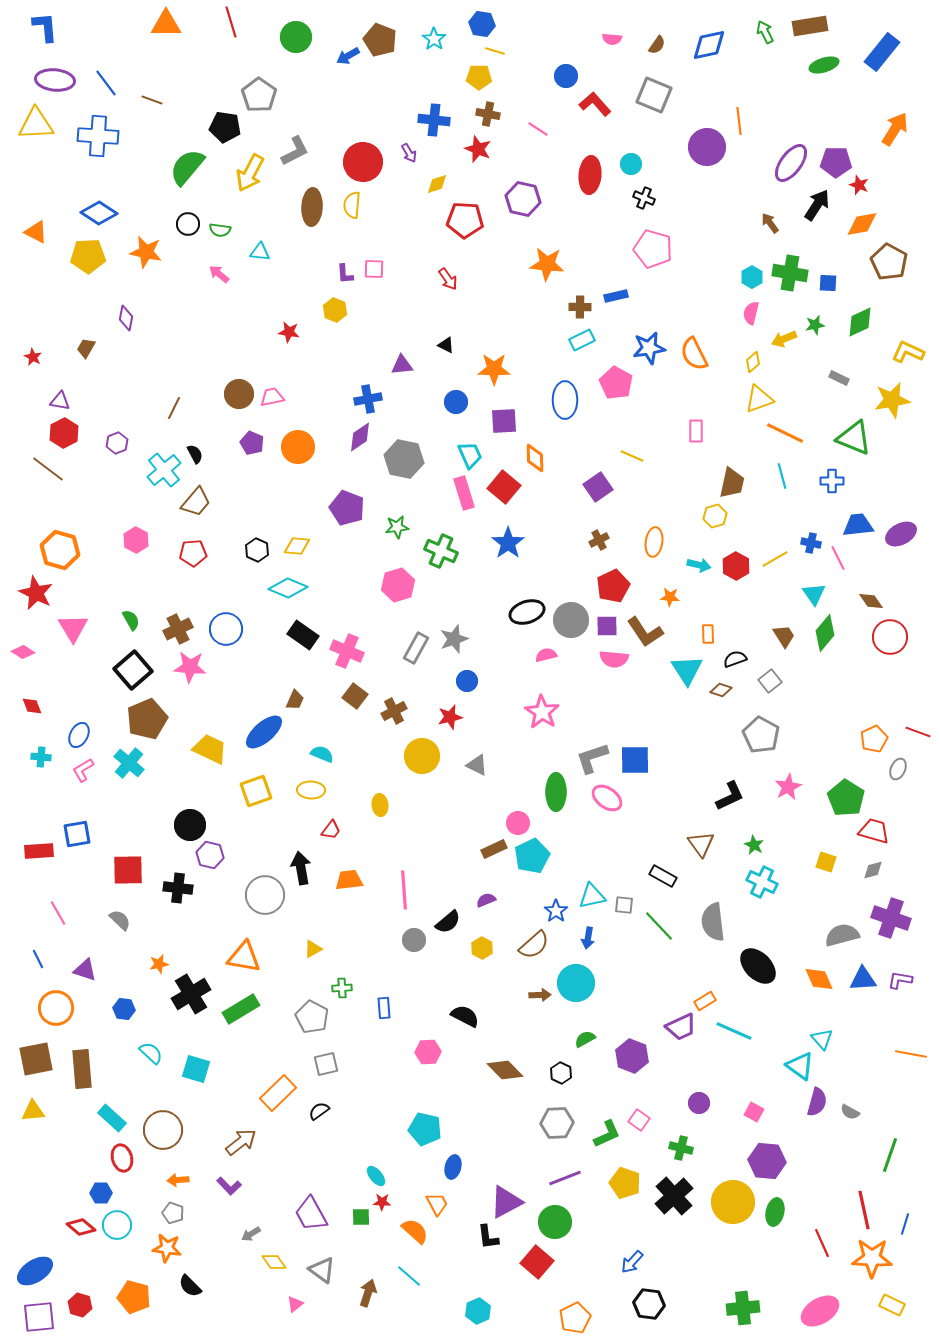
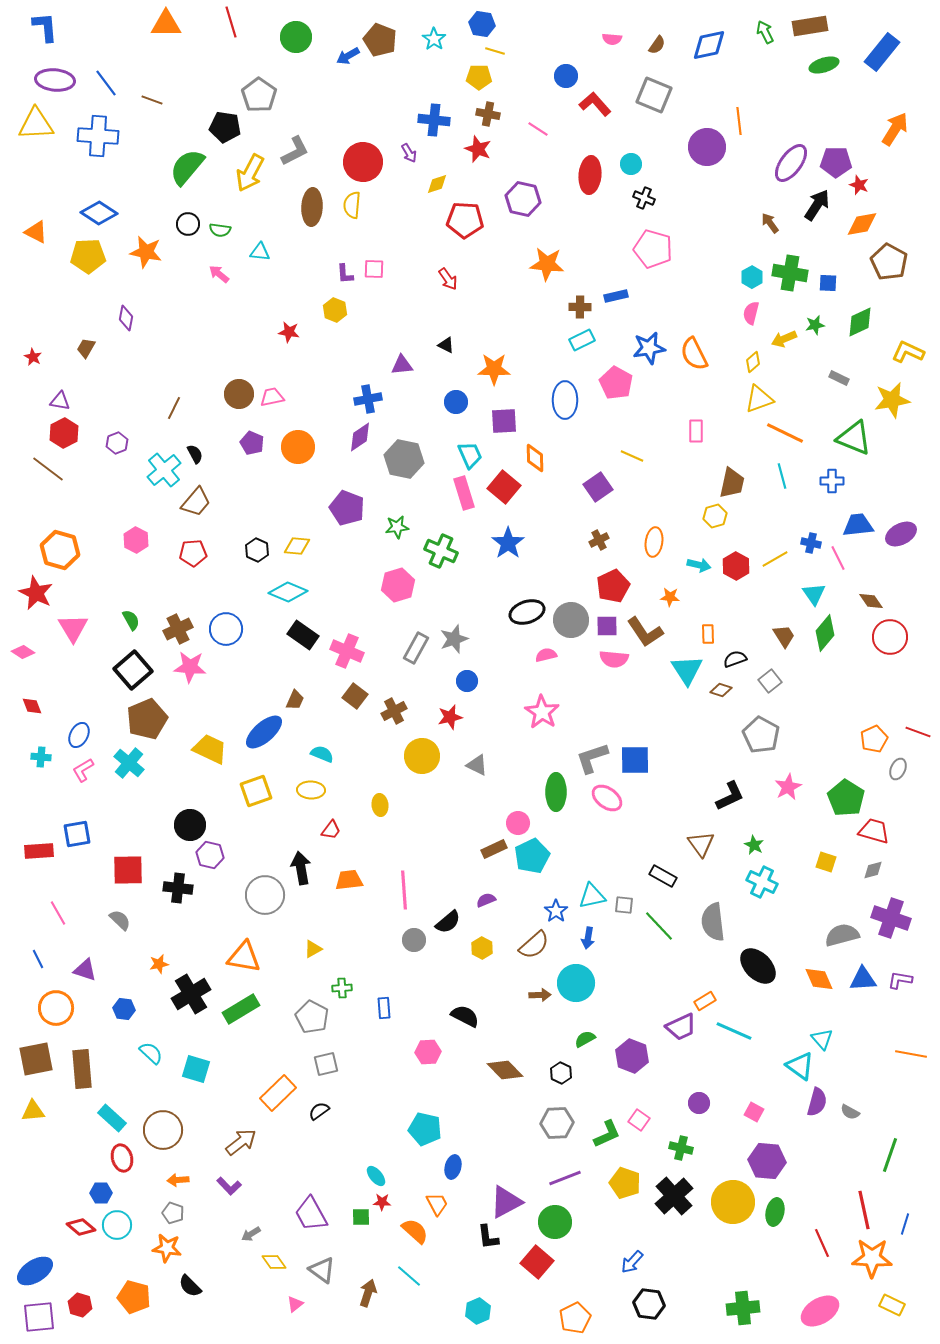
cyan diamond at (288, 588): moved 4 px down
